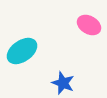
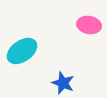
pink ellipse: rotated 20 degrees counterclockwise
